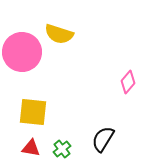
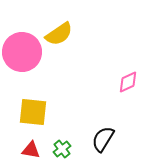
yellow semicircle: rotated 52 degrees counterclockwise
pink diamond: rotated 25 degrees clockwise
red triangle: moved 2 px down
